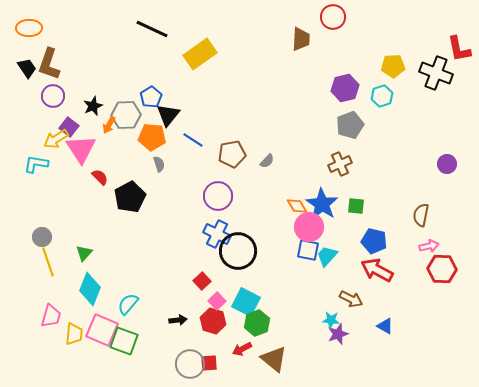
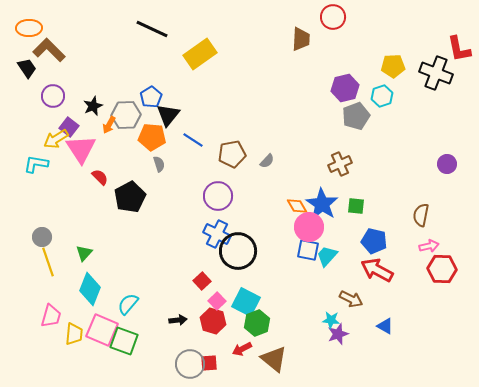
brown L-shape at (49, 64): moved 14 px up; rotated 116 degrees clockwise
gray pentagon at (350, 125): moved 6 px right, 9 px up
